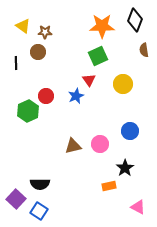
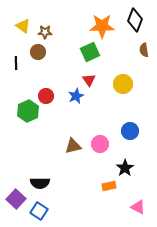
green square: moved 8 px left, 4 px up
black semicircle: moved 1 px up
